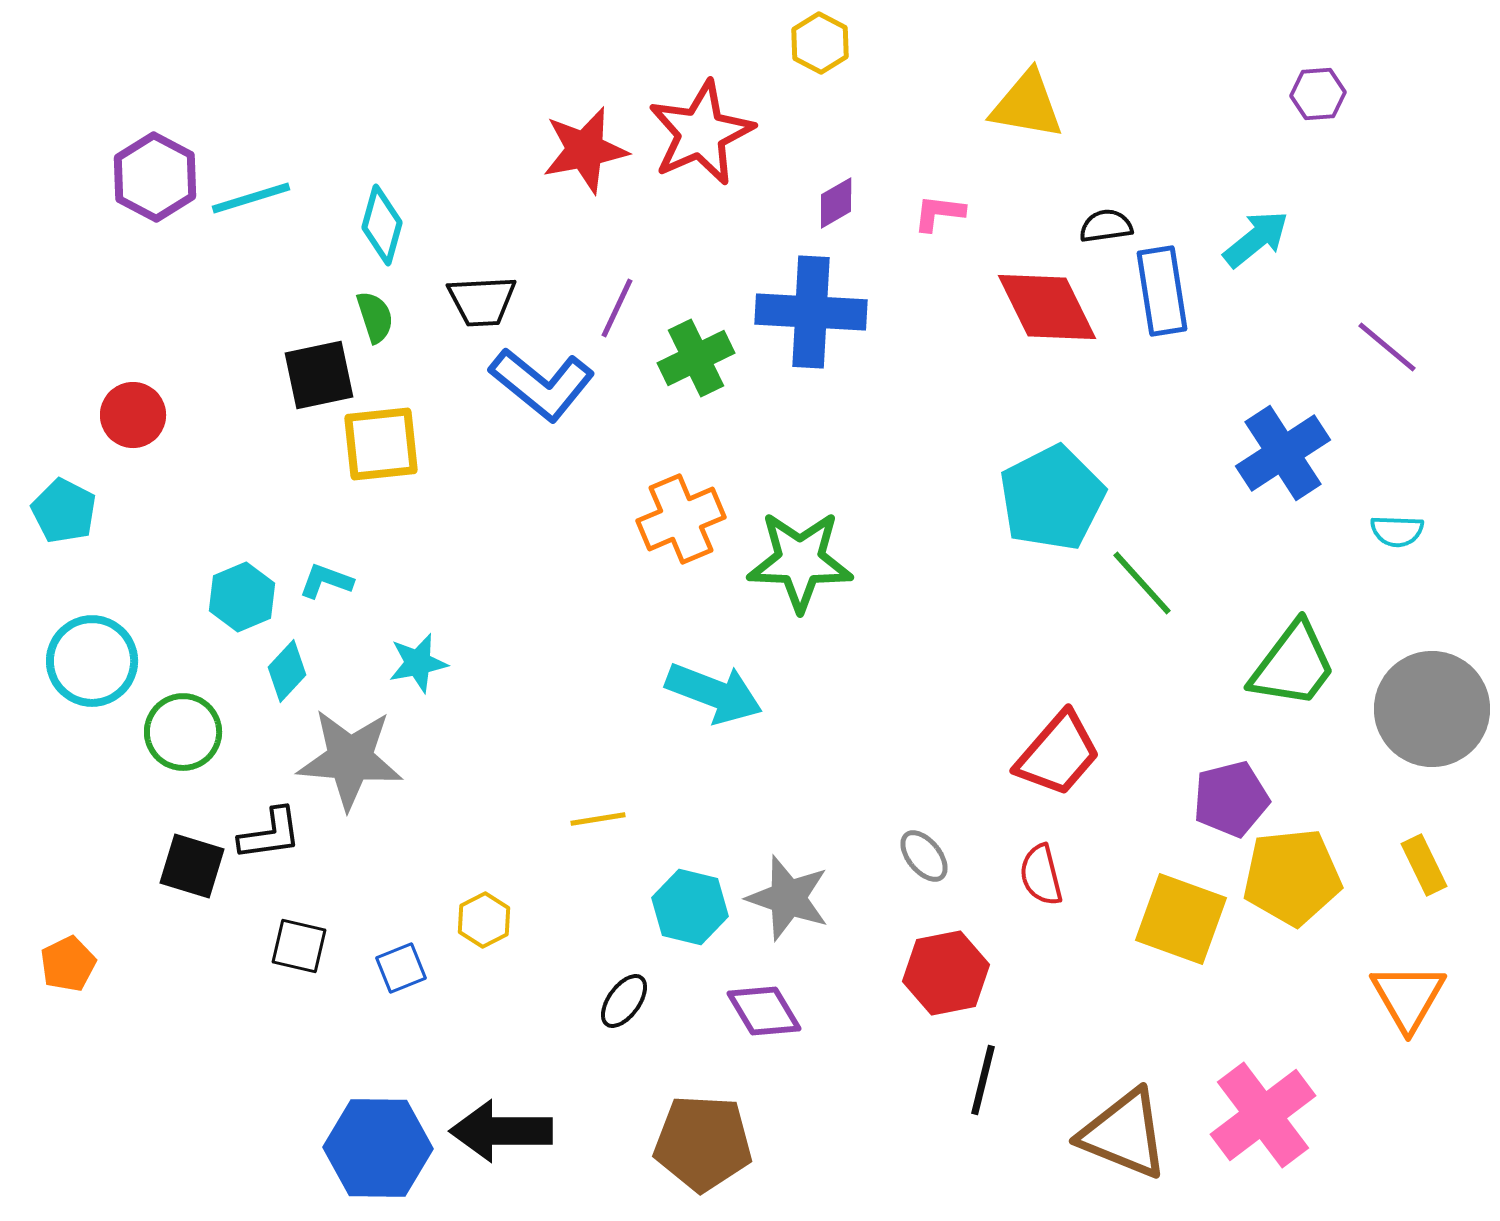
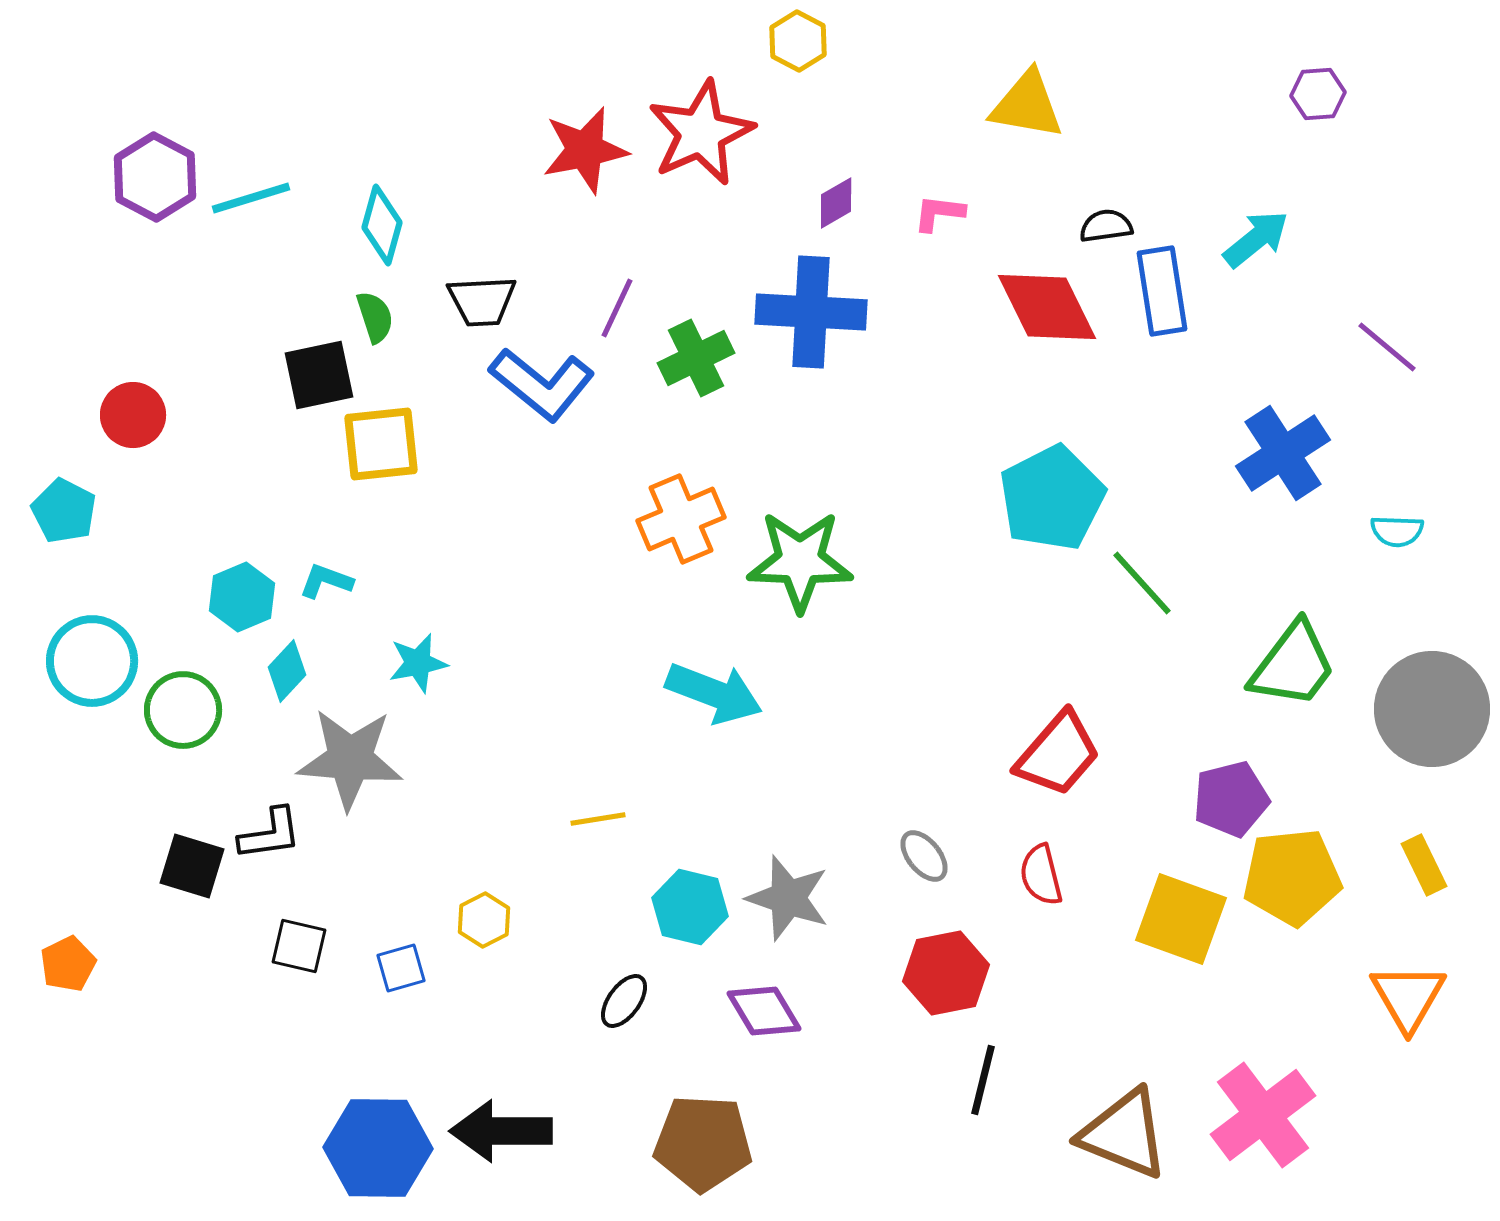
yellow hexagon at (820, 43): moved 22 px left, 2 px up
green circle at (183, 732): moved 22 px up
blue square at (401, 968): rotated 6 degrees clockwise
